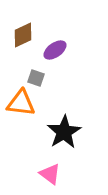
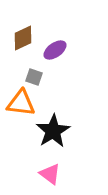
brown diamond: moved 3 px down
gray square: moved 2 px left, 1 px up
black star: moved 11 px left, 1 px up
